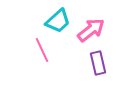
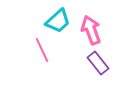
pink arrow: rotated 72 degrees counterclockwise
purple rectangle: rotated 25 degrees counterclockwise
